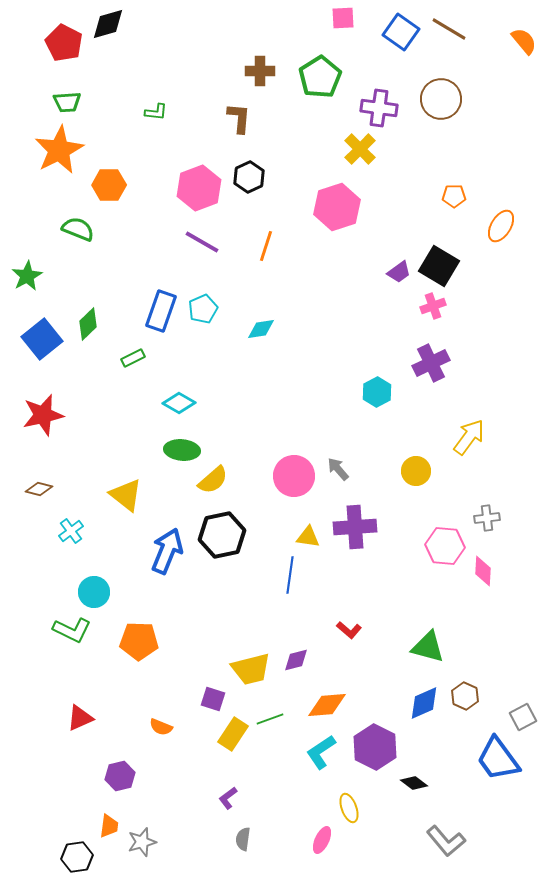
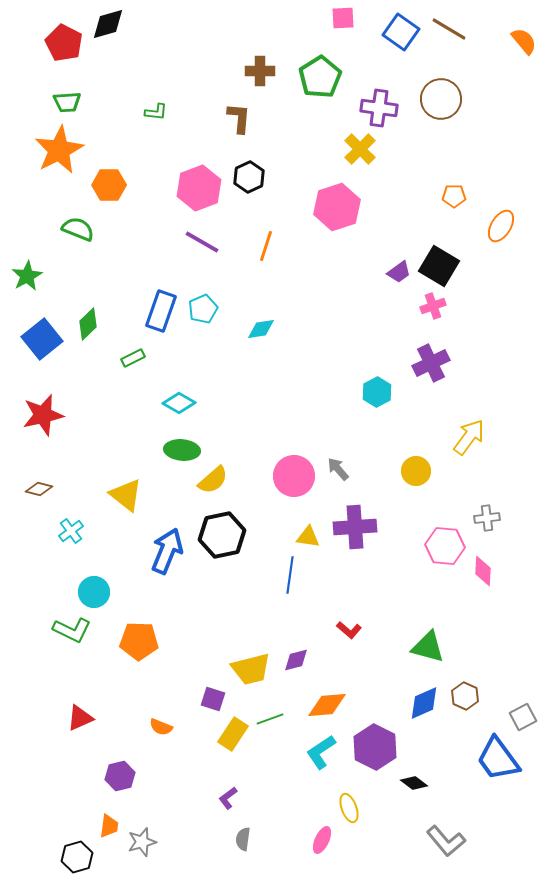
black hexagon at (77, 857): rotated 8 degrees counterclockwise
